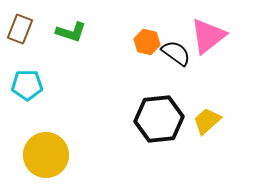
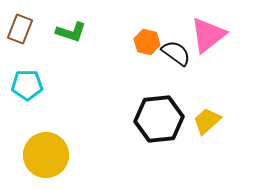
pink triangle: moved 1 px up
